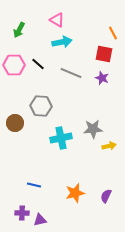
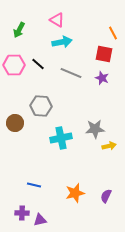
gray star: moved 2 px right
